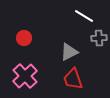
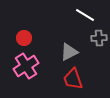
white line: moved 1 px right, 1 px up
pink cross: moved 1 px right, 10 px up; rotated 10 degrees clockwise
